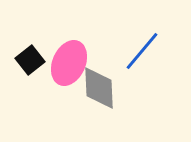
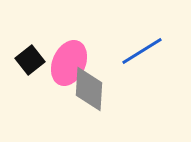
blue line: rotated 18 degrees clockwise
gray diamond: moved 10 px left, 1 px down; rotated 6 degrees clockwise
